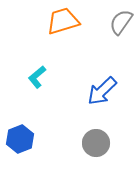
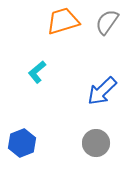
gray semicircle: moved 14 px left
cyan L-shape: moved 5 px up
blue hexagon: moved 2 px right, 4 px down
